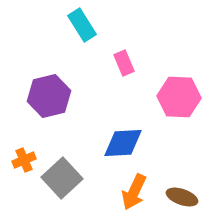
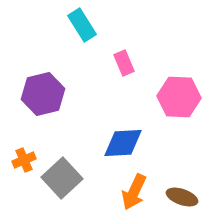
purple hexagon: moved 6 px left, 2 px up
